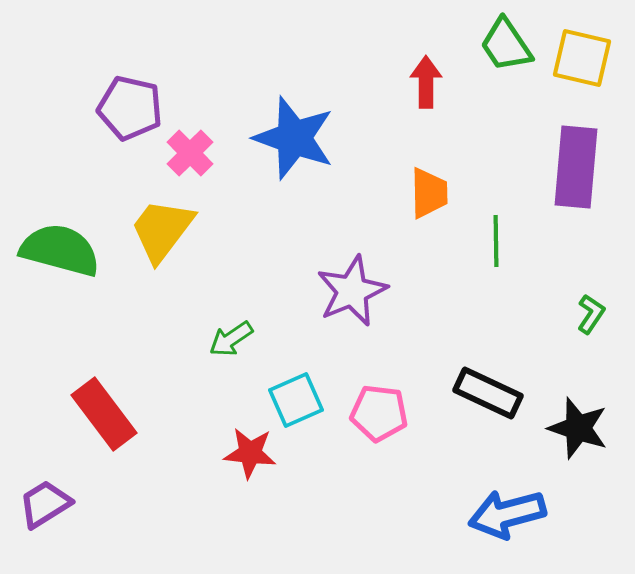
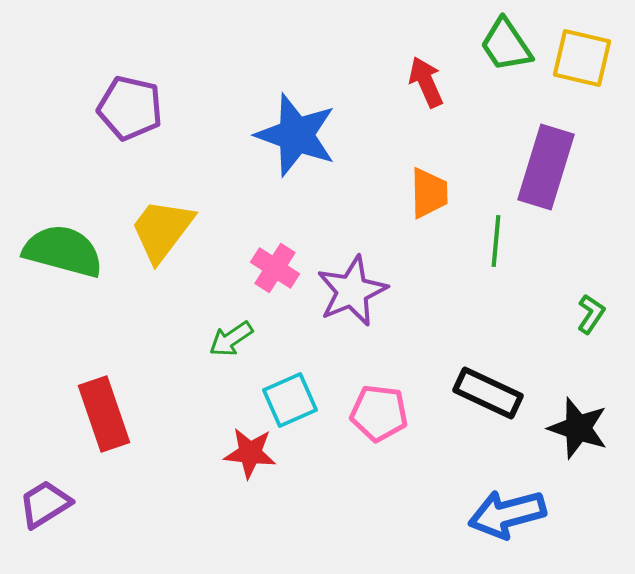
red arrow: rotated 24 degrees counterclockwise
blue star: moved 2 px right, 3 px up
pink cross: moved 85 px right, 115 px down; rotated 12 degrees counterclockwise
purple rectangle: moved 30 px left; rotated 12 degrees clockwise
green line: rotated 6 degrees clockwise
green semicircle: moved 3 px right, 1 px down
cyan square: moved 6 px left
red rectangle: rotated 18 degrees clockwise
